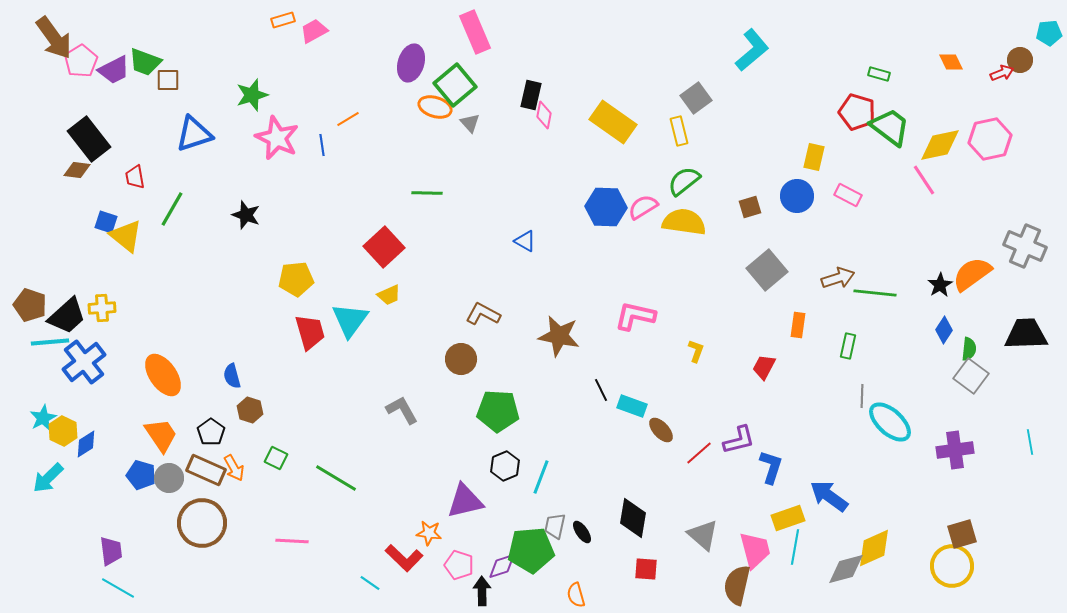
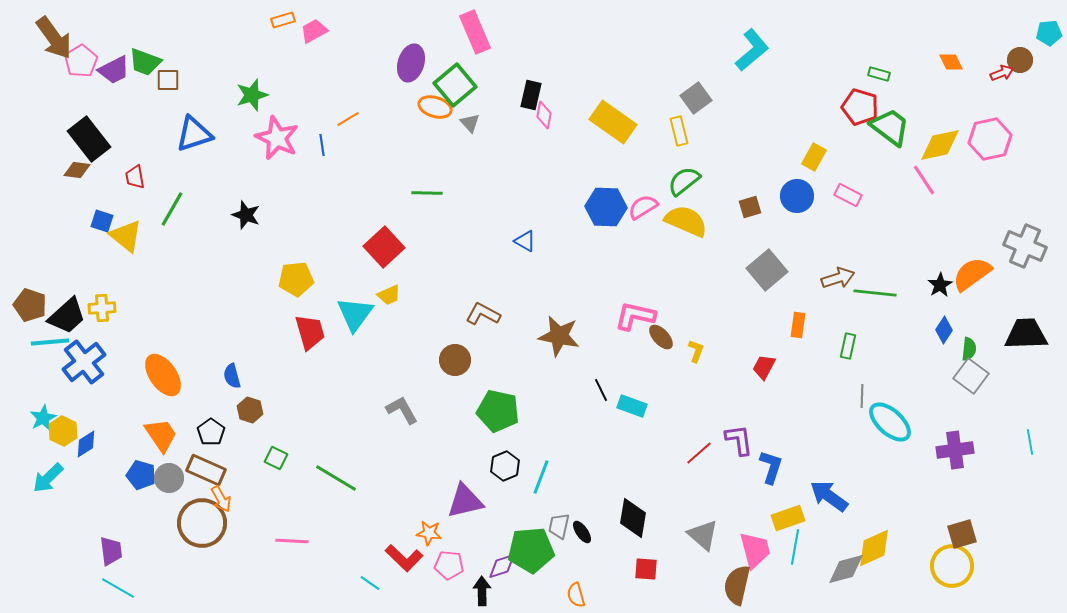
red pentagon at (857, 112): moved 3 px right, 5 px up
yellow rectangle at (814, 157): rotated 16 degrees clockwise
blue square at (106, 222): moved 4 px left, 1 px up
yellow semicircle at (684, 222): moved 2 px right, 1 px up; rotated 15 degrees clockwise
cyan triangle at (350, 320): moved 5 px right, 6 px up
brown circle at (461, 359): moved 6 px left, 1 px down
green pentagon at (498, 411): rotated 9 degrees clockwise
brown ellipse at (661, 430): moved 93 px up
purple L-shape at (739, 440): rotated 84 degrees counterclockwise
orange arrow at (234, 468): moved 13 px left, 31 px down
gray trapezoid at (555, 526): moved 4 px right
pink pentagon at (459, 565): moved 10 px left; rotated 12 degrees counterclockwise
